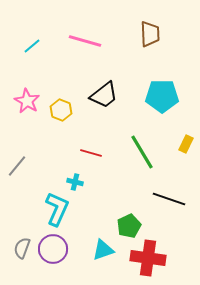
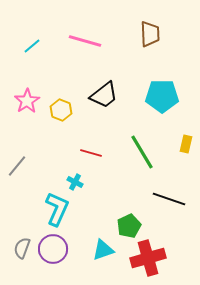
pink star: rotated 10 degrees clockwise
yellow rectangle: rotated 12 degrees counterclockwise
cyan cross: rotated 14 degrees clockwise
red cross: rotated 24 degrees counterclockwise
